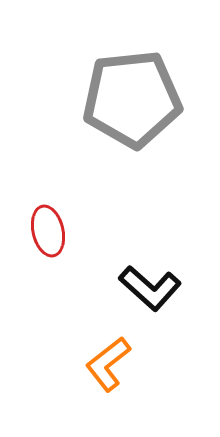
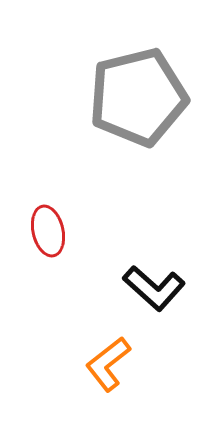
gray pentagon: moved 6 px right, 2 px up; rotated 8 degrees counterclockwise
black L-shape: moved 4 px right
